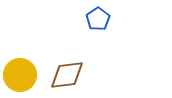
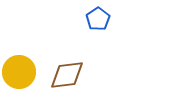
yellow circle: moved 1 px left, 3 px up
